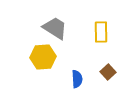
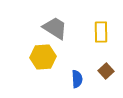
brown square: moved 2 px left, 1 px up
